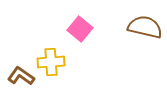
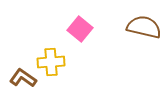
brown semicircle: moved 1 px left
brown L-shape: moved 2 px right, 2 px down
